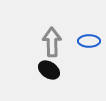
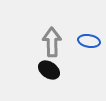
blue ellipse: rotated 10 degrees clockwise
